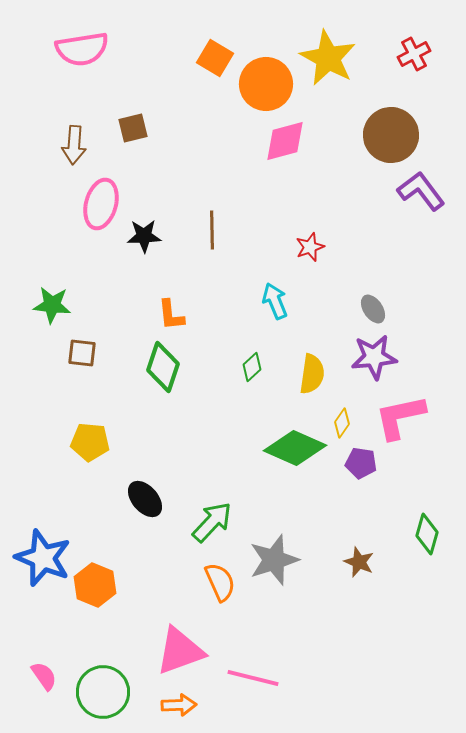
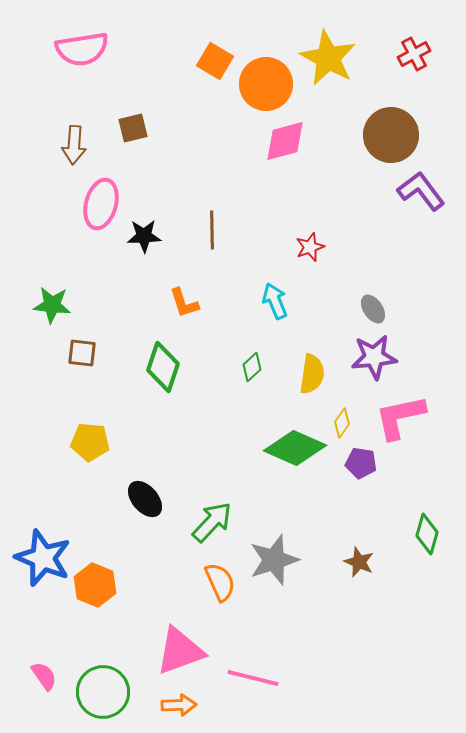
orange square at (215, 58): moved 3 px down
orange L-shape at (171, 315): moved 13 px right, 12 px up; rotated 12 degrees counterclockwise
